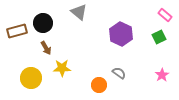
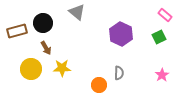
gray triangle: moved 2 px left
gray semicircle: rotated 56 degrees clockwise
yellow circle: moved 9 px up
